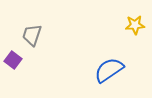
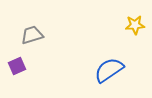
gray trapezoid: rotated 55 degrees clockwise
purple square: moved 4 px right, 6 px down; rotated 30 degrees clockwise
